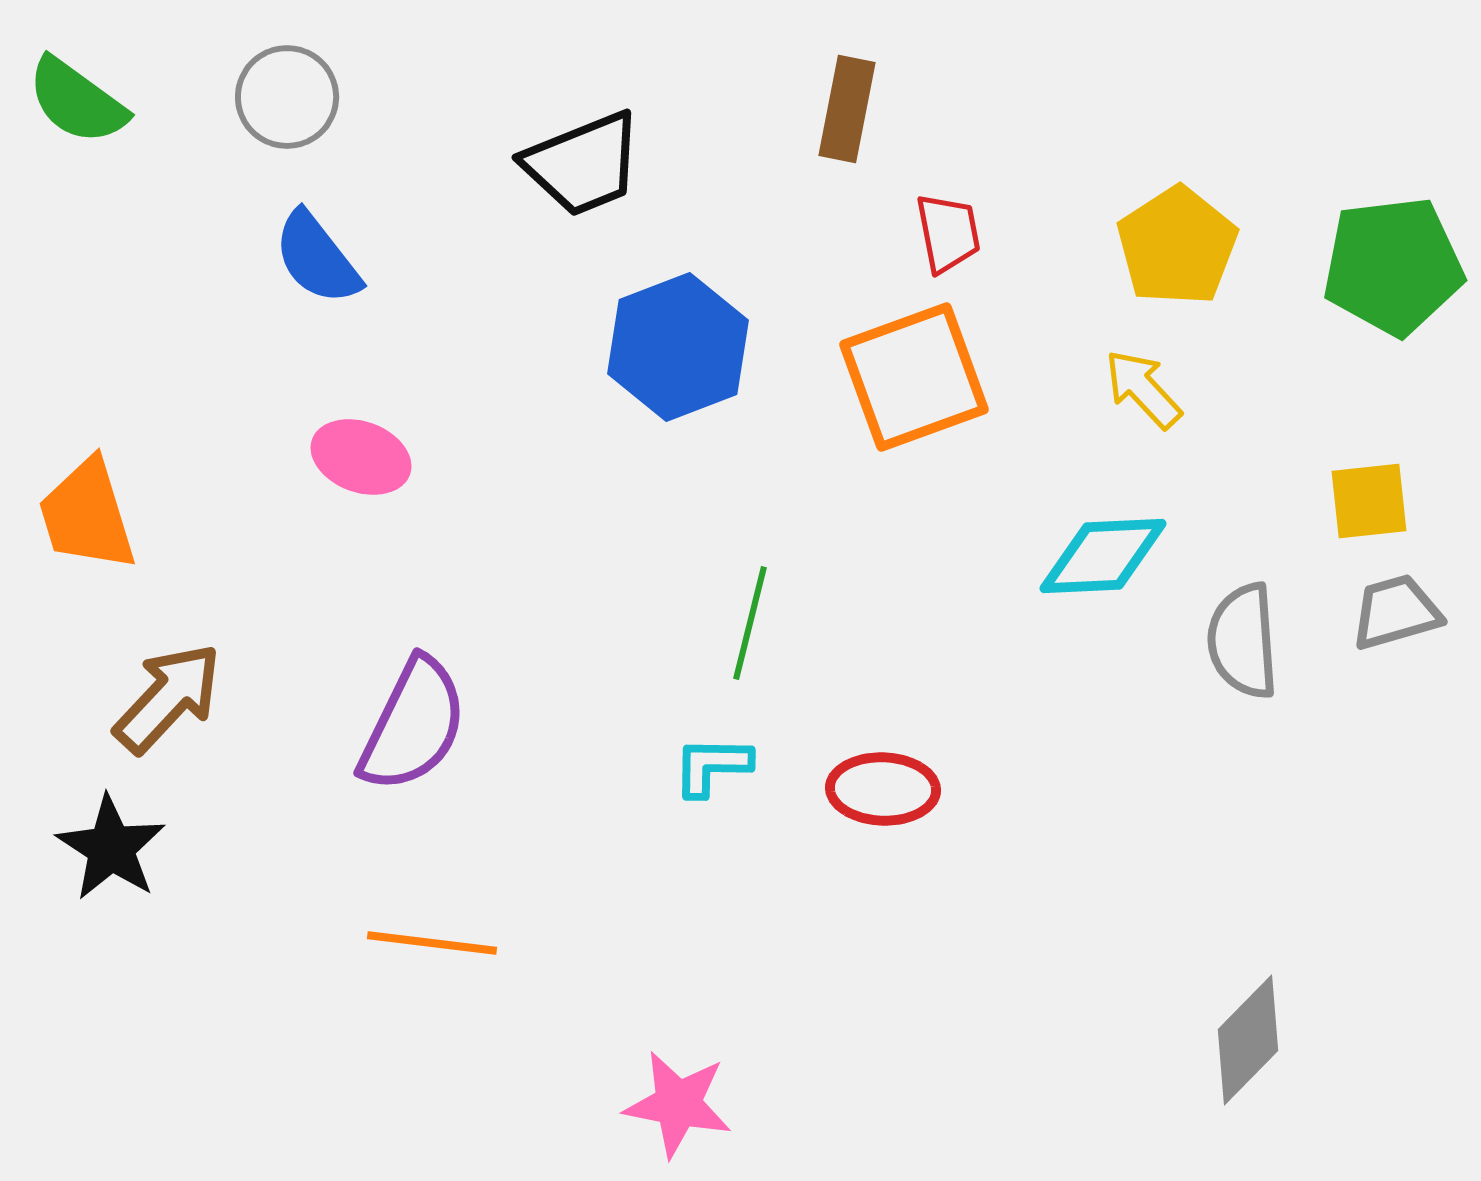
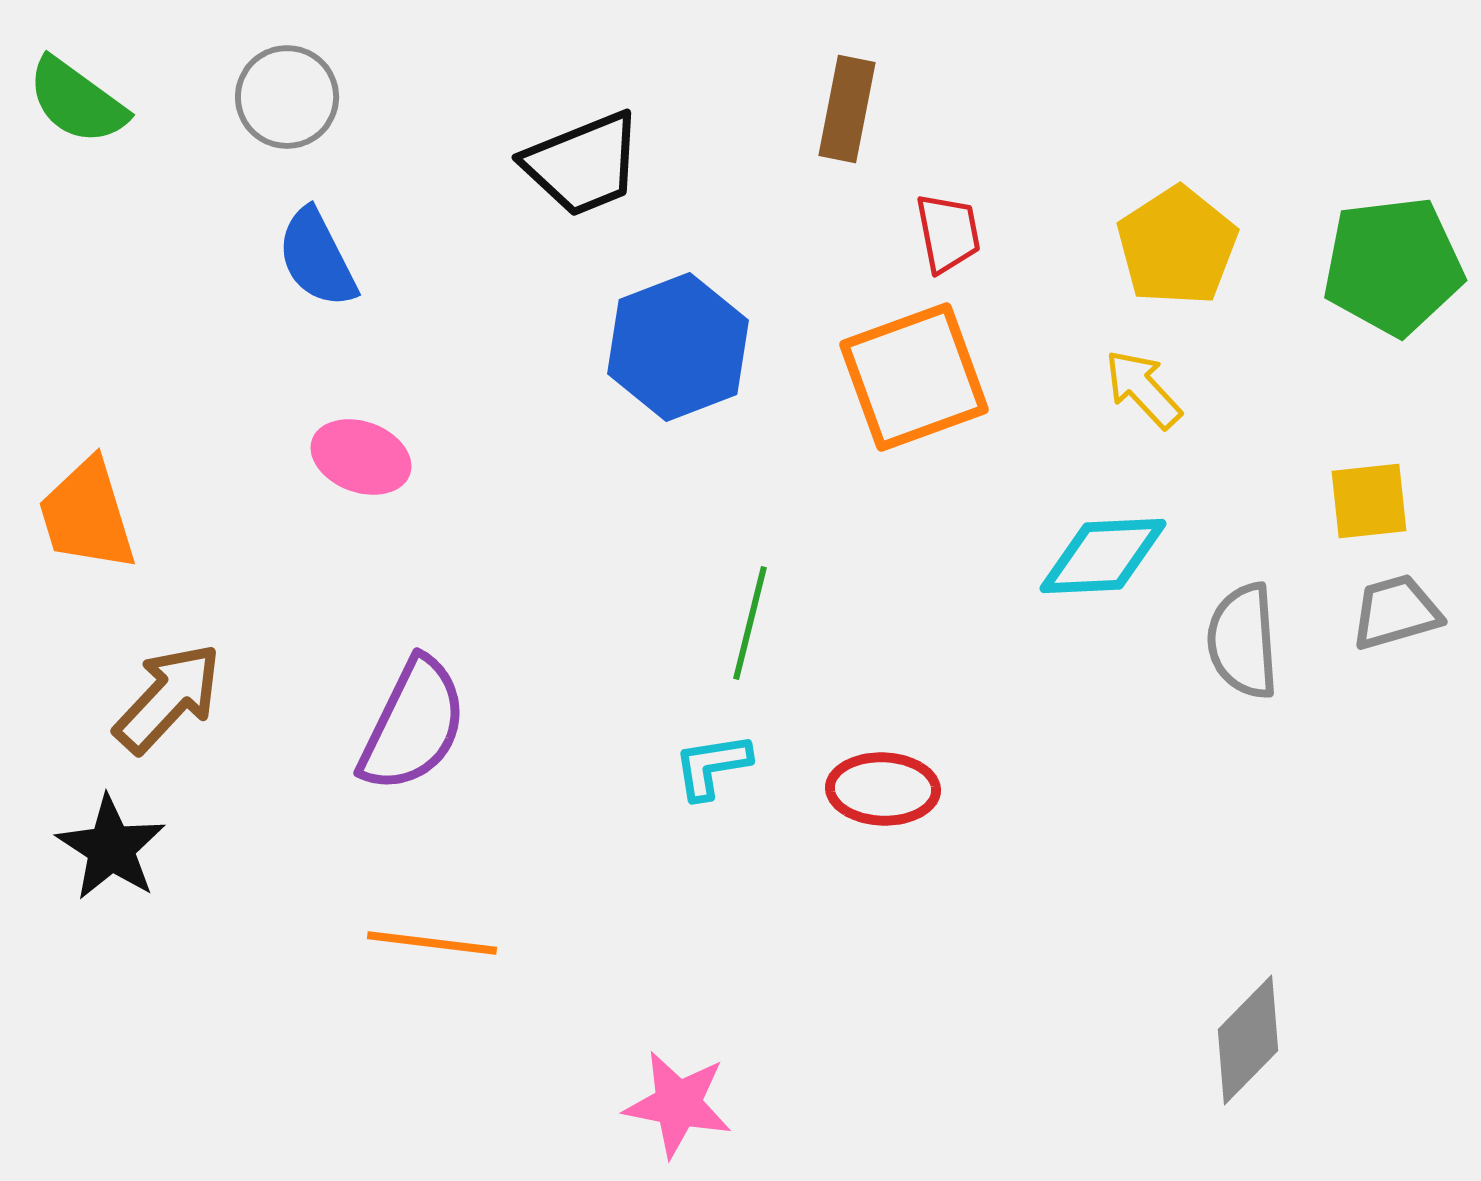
blue semicircle: rotated 11 degrees clockwise
cyan L-shape: rotated 10 degrees counterclockwise
